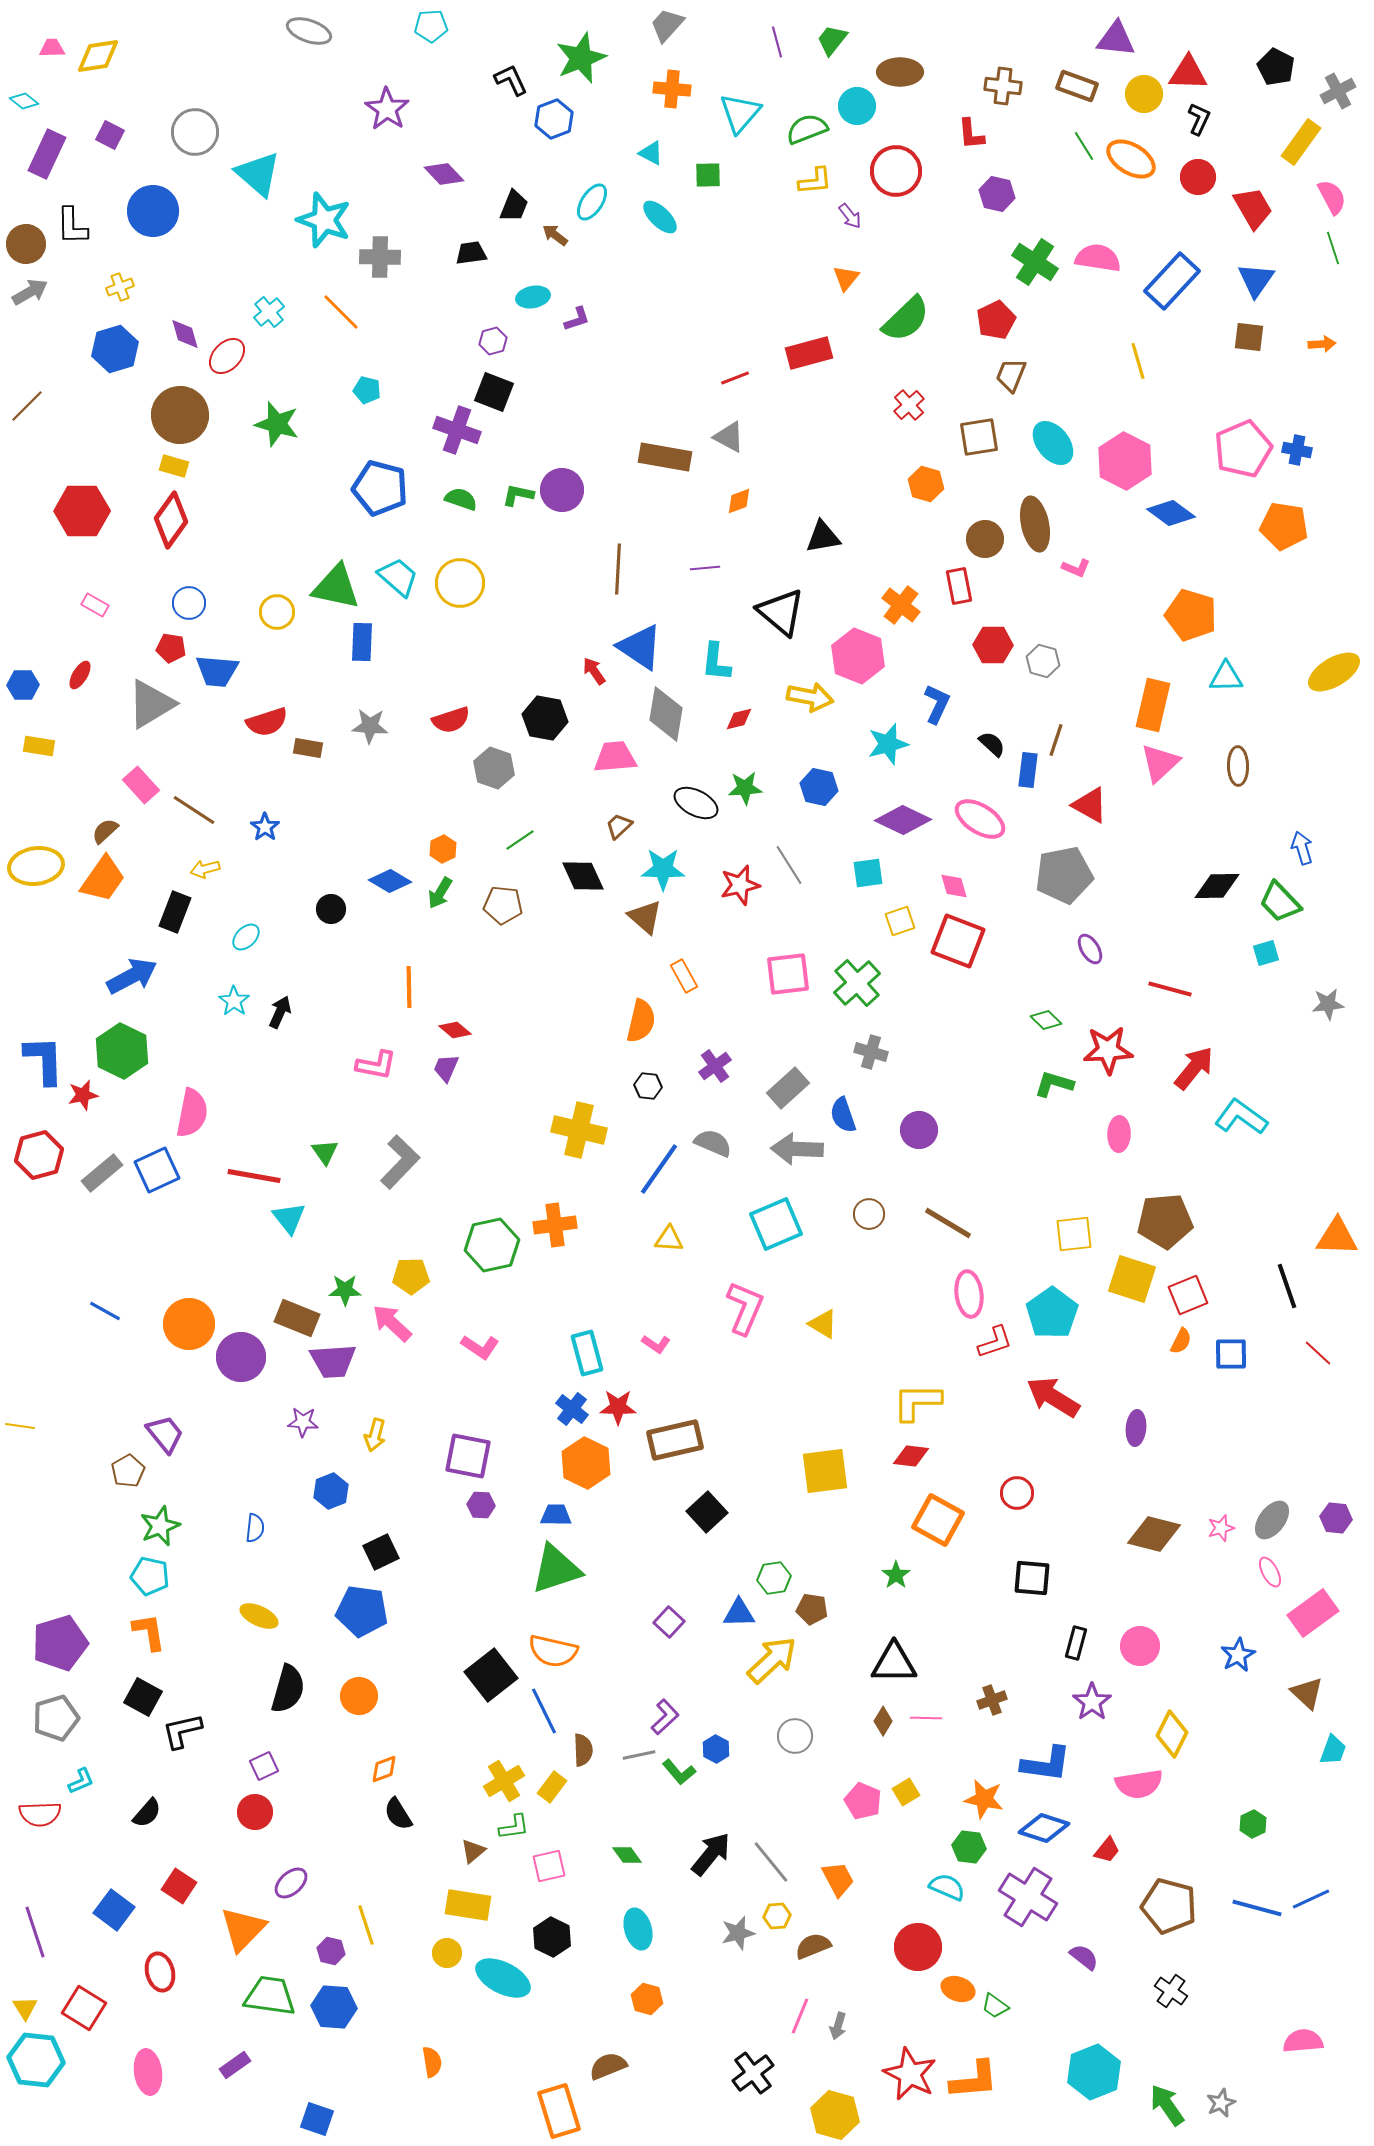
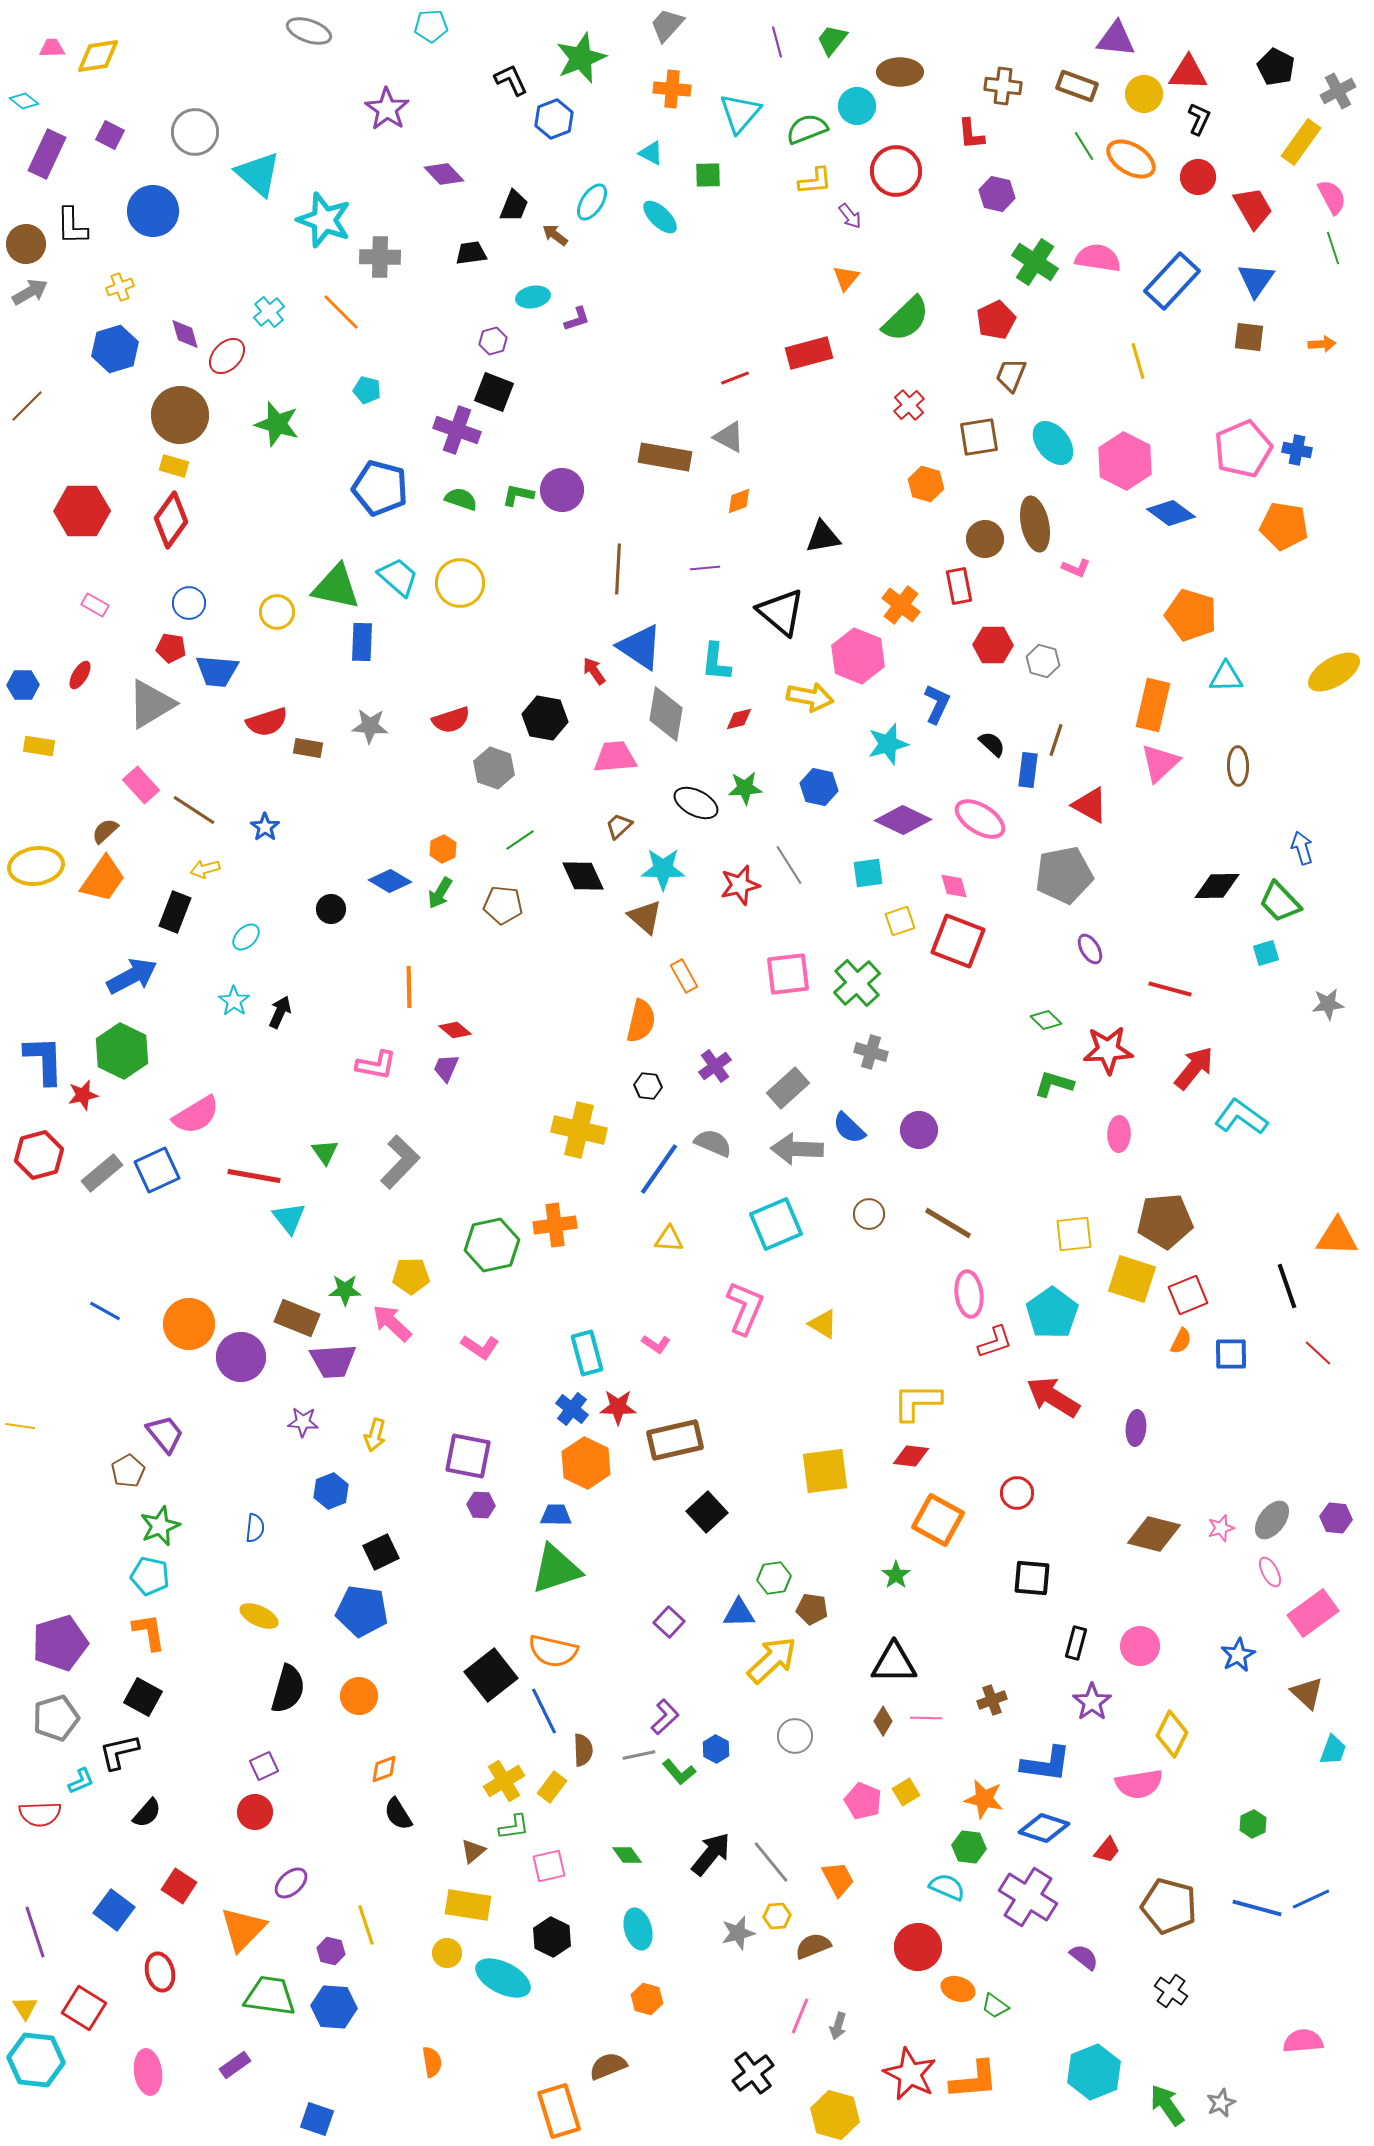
pink semicircle at (192, 1113): moved 4 px right, 2 px down; rotated 48 degrees clockwise
blue semicircle at (843, 1115): moved 6 px right, 13 px down; rotated 27 degrees counterclockwise
black L-shape at (182, 1731): moved 63 px left, 21 px down
